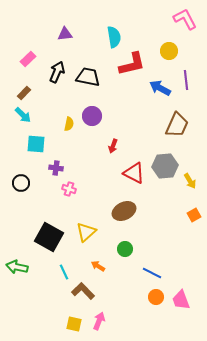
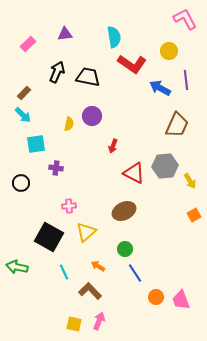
pink rectangle: moved 15 px up
red L-shape: rotated 48 degrees clockwise
cyan square: rotated 12 degrees counterclockwise
pink cross: moved 17 px down; rotated 24 degrees counterclockwise
blue line: moved 17 px left; rotated 30 degrees clockwise
brown L-shape: moved 7 px right
